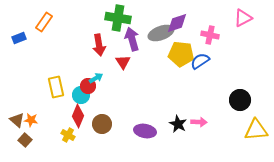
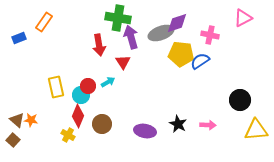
purple arrow: moved 1 px left, 2 px up
cyan arrow: moved 12 px right, 4 px down
pink arrow: moved 9 px right, 3 px down
brown square: moved 12 px left
